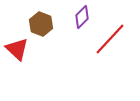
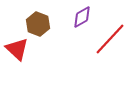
purple diamond: rotated 15 degrees clockwise
brown hexagon: moved 3 px left
